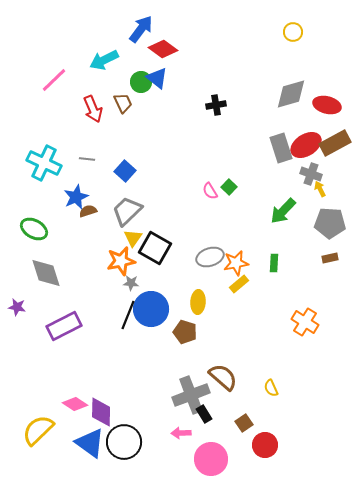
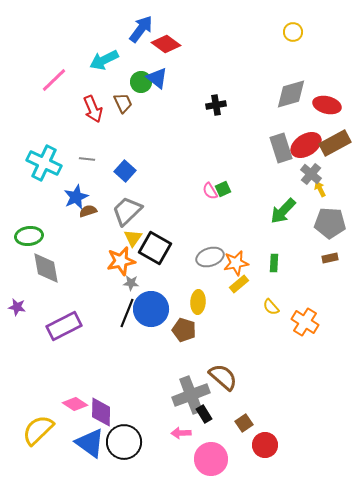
red diamond at (163, 49): moved 3 px right, 5 px up
gray cross at (311, 174): rotated 20 degrees clockwise
green square at (229, 187): moved 6 px left, 2 px down; rotated 21 degrees clockwise
green ellipse at (34, 229): moved 5 px left, 7 px down; rotated 36 degrees counterclockwise
gray diamond at (46, 273): moved 5 px up; rotated 8 degrees clockwise
black line at (128, 315): moved 1 px left, 2 px up
brown pentagon at (185, 332): moved 1 px left, 2 px up
yellow semicircle at (271, 388): moved 81 px up; rotated 18 degrees counterclockwise
